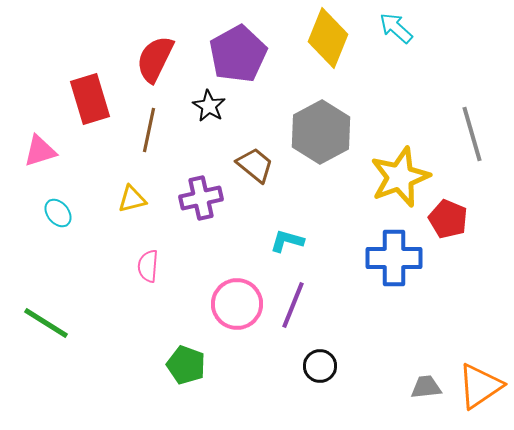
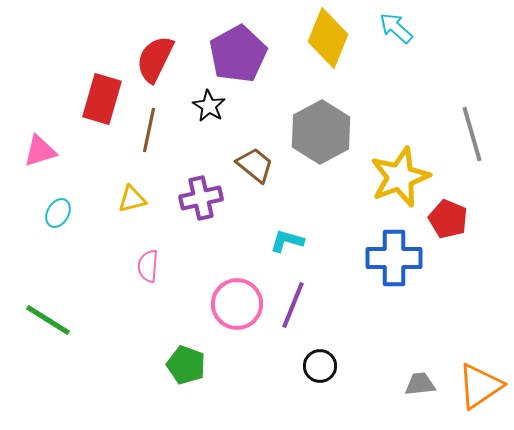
red rectangle: moved 12 px right; rotated 33 degrees clockwise
cyan ellipse: rotated 68 degrees clockwise
green line: moved 2 px right, 3 px up
gray trapezoid: moved 6 px left, 3 px up
